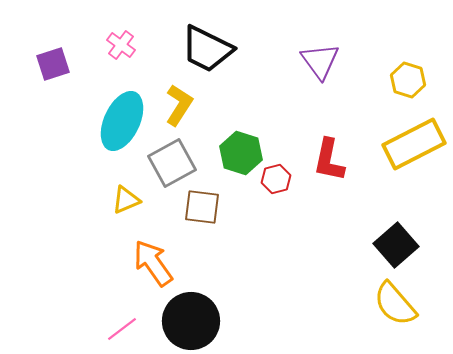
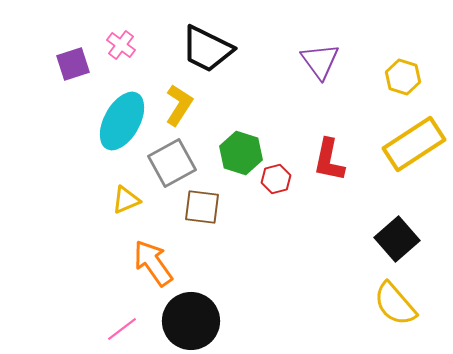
purple square: moved 20 px right
yellow hexagon: moved 5 px left, 3 px up
cyan ellipse: rotated 4 degrees clockwise
yellow rectangle: rotated 6 degrees counterclockwise
black square: moved 1 px right, 6 px up
